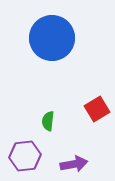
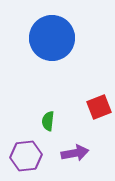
red square: moved 2 px right, 2 px up; rotated 10 degrees clockwise
purple hexagon: moved 1 px right
purple arrow: moved 1 px right, 11 px up
